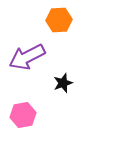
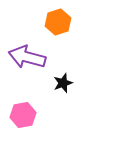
orange hexagon: moved 1 px left, 2 px down; rotated 15 degrees counterclockwise
purple arrow: rotated 42 degrees clockwise
